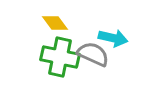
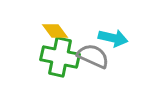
yellow diamond: moved 8 px down
gray semicircle: moved 2 px down
